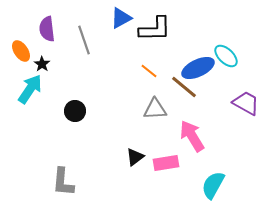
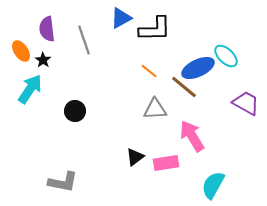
black star: moved 1 px right, 4 px up
gray L-shape: rotated 84 degrees counterclockwise
